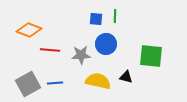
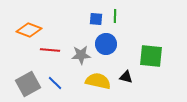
blue line: rotated 49 degrees clockwise
